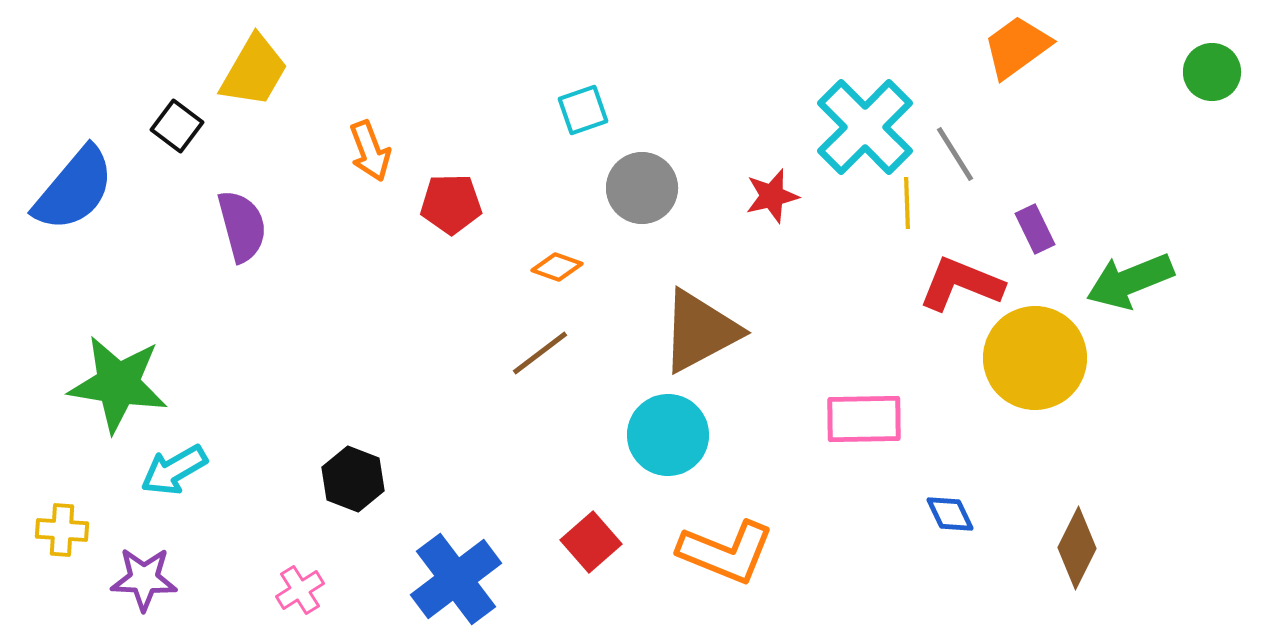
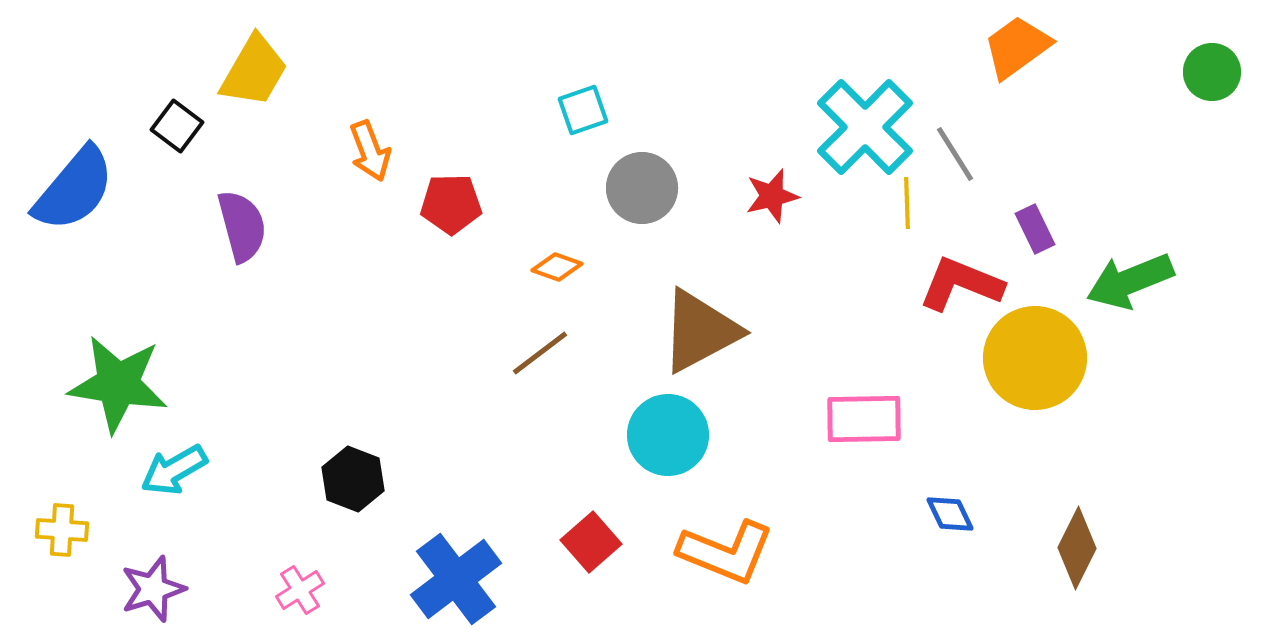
purple star: moved 9 px right, 10 px down; rotated 20 degrees counterclockwise
